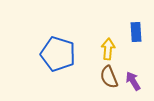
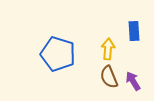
blue rectangle: moved 2 px left, 1 px up
